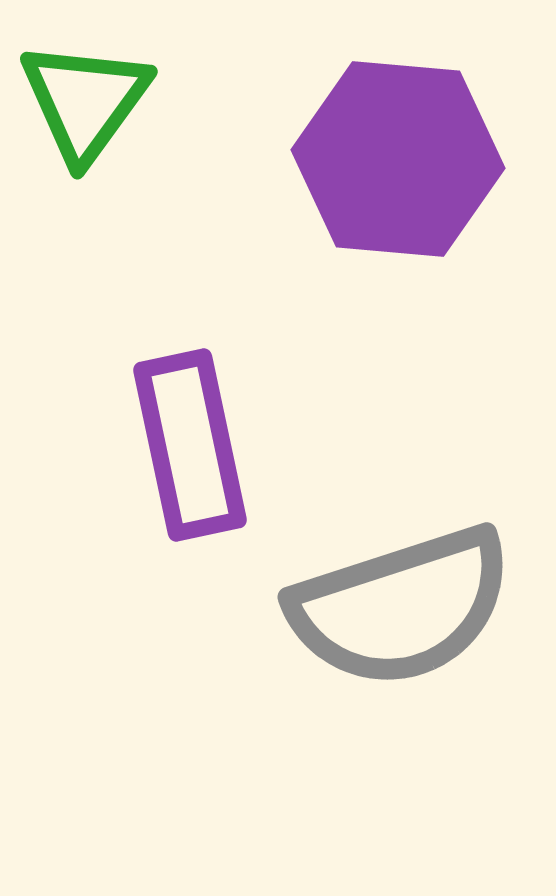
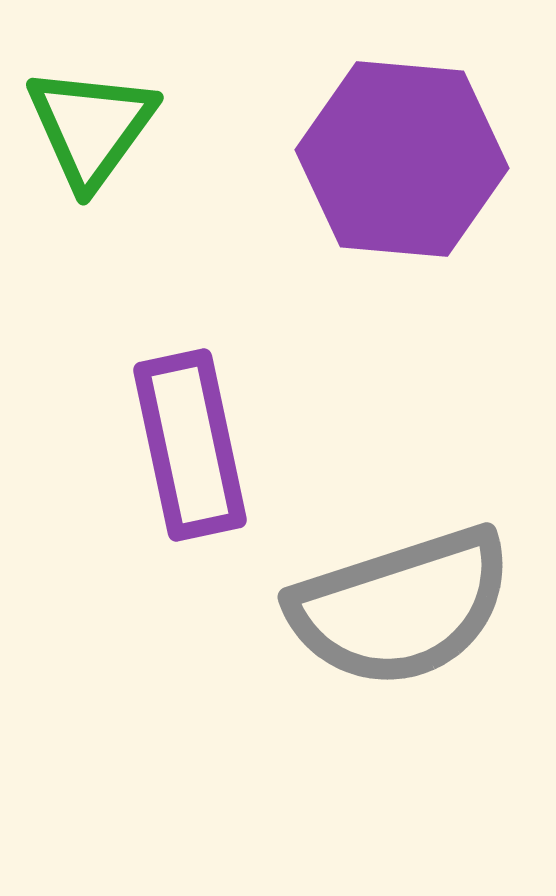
green triangle: moved 6 px right, 26 px down
purple hexagon: moved 4 px right
